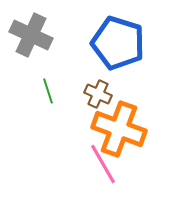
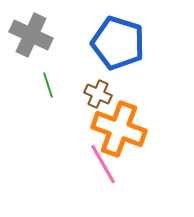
green line: moved 6 px up
